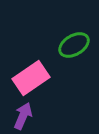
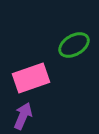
pink rectangle: rotated 15 degrees clockwise
